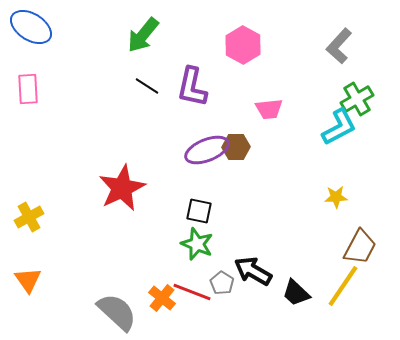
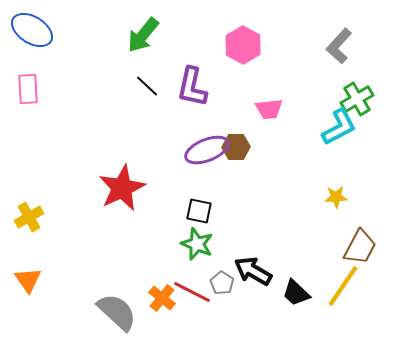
blue ellipse: moved 1 px right, 3 px down
black line: rotated 10 degrees clockwise
red line: rotated 6 degrees clockwise
